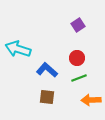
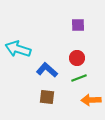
purple square: rotated 32 degrees clockwise
